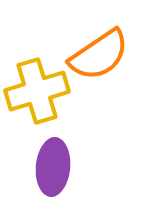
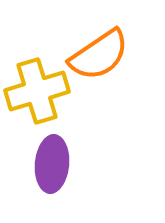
purple ellipse: moved 1 px left, 3 px up
